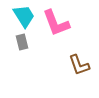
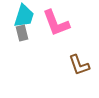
cyan trapezoid: rotated 50 degrees clockwise
gray rectangle: moved 9 px up
